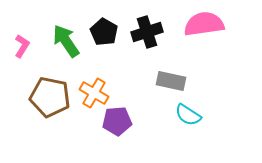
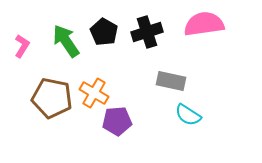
brown pentagon: moved 2 px right, 1 px down
